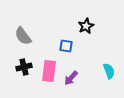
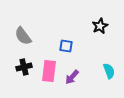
black star: moved 14 px right
purple arrow: moved 1 px right, 1 px up
